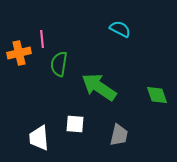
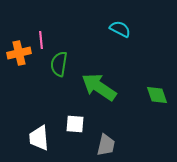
pink line: moved 1 px left, 1 px down
gray trapezoid: moved 13 px left, 10 px down
